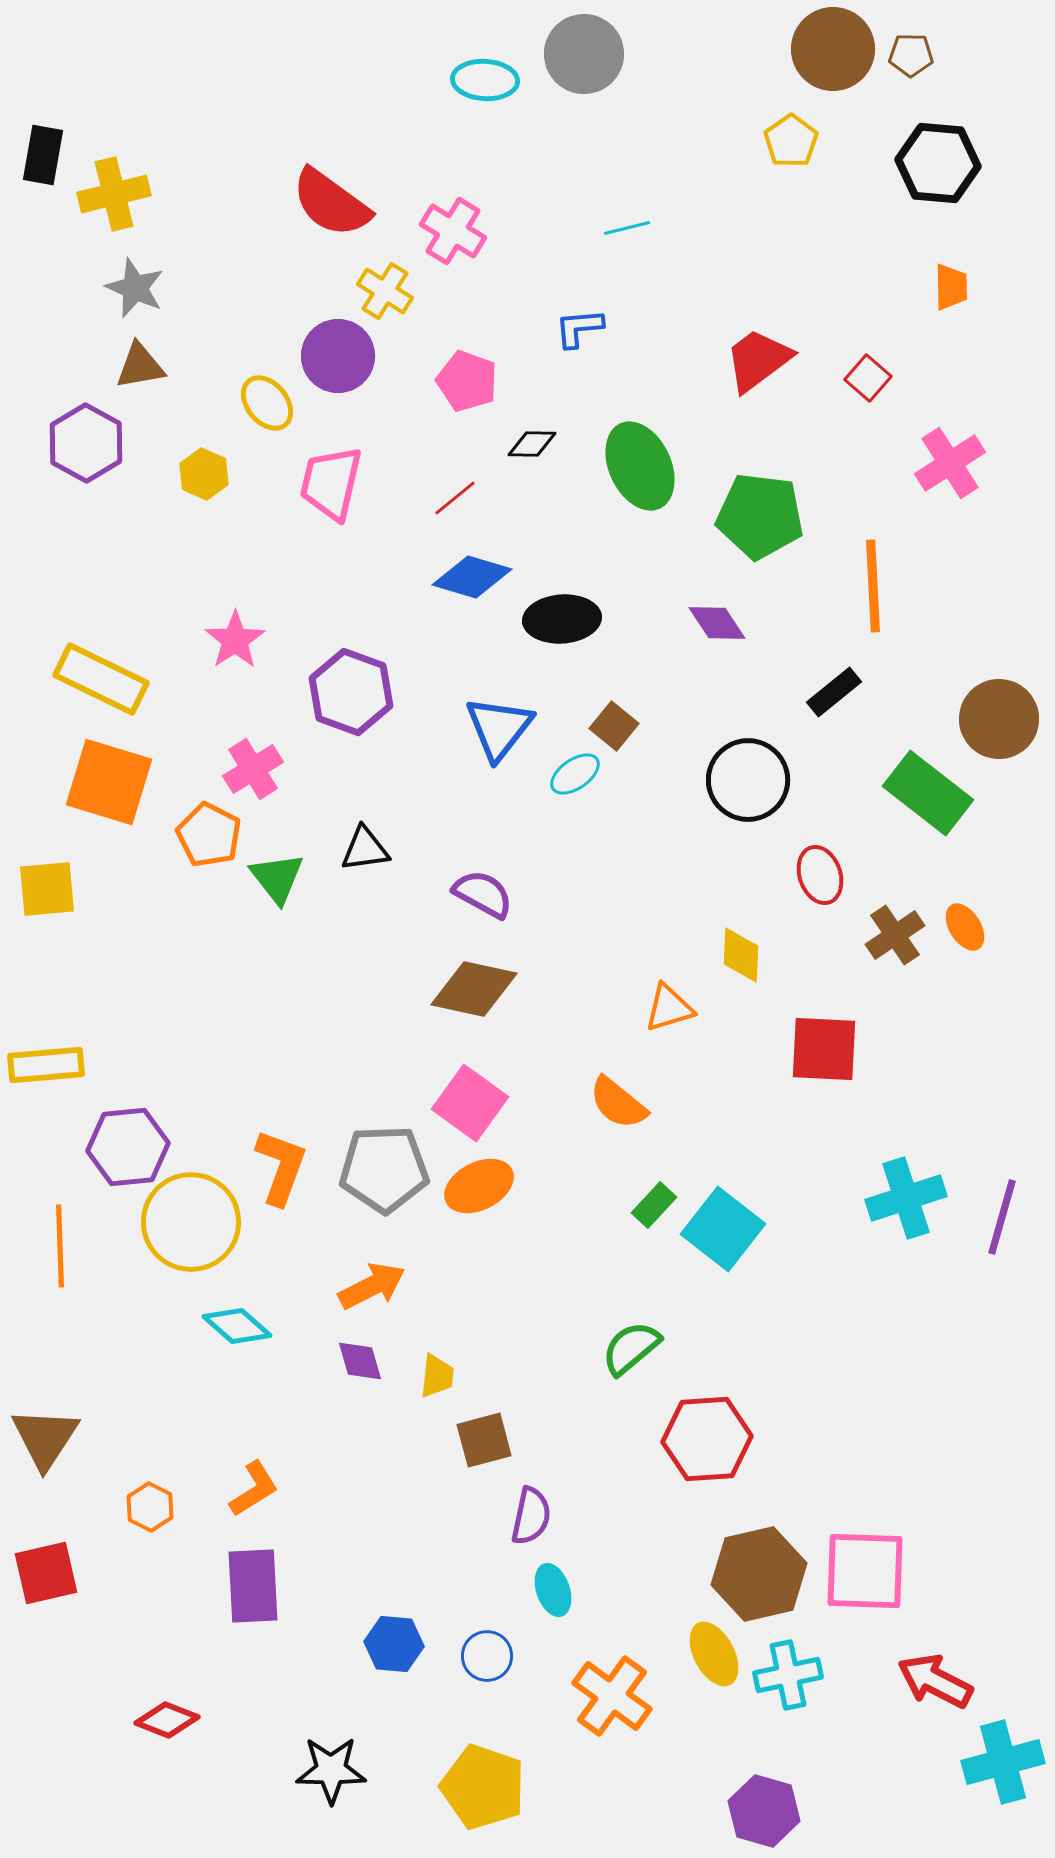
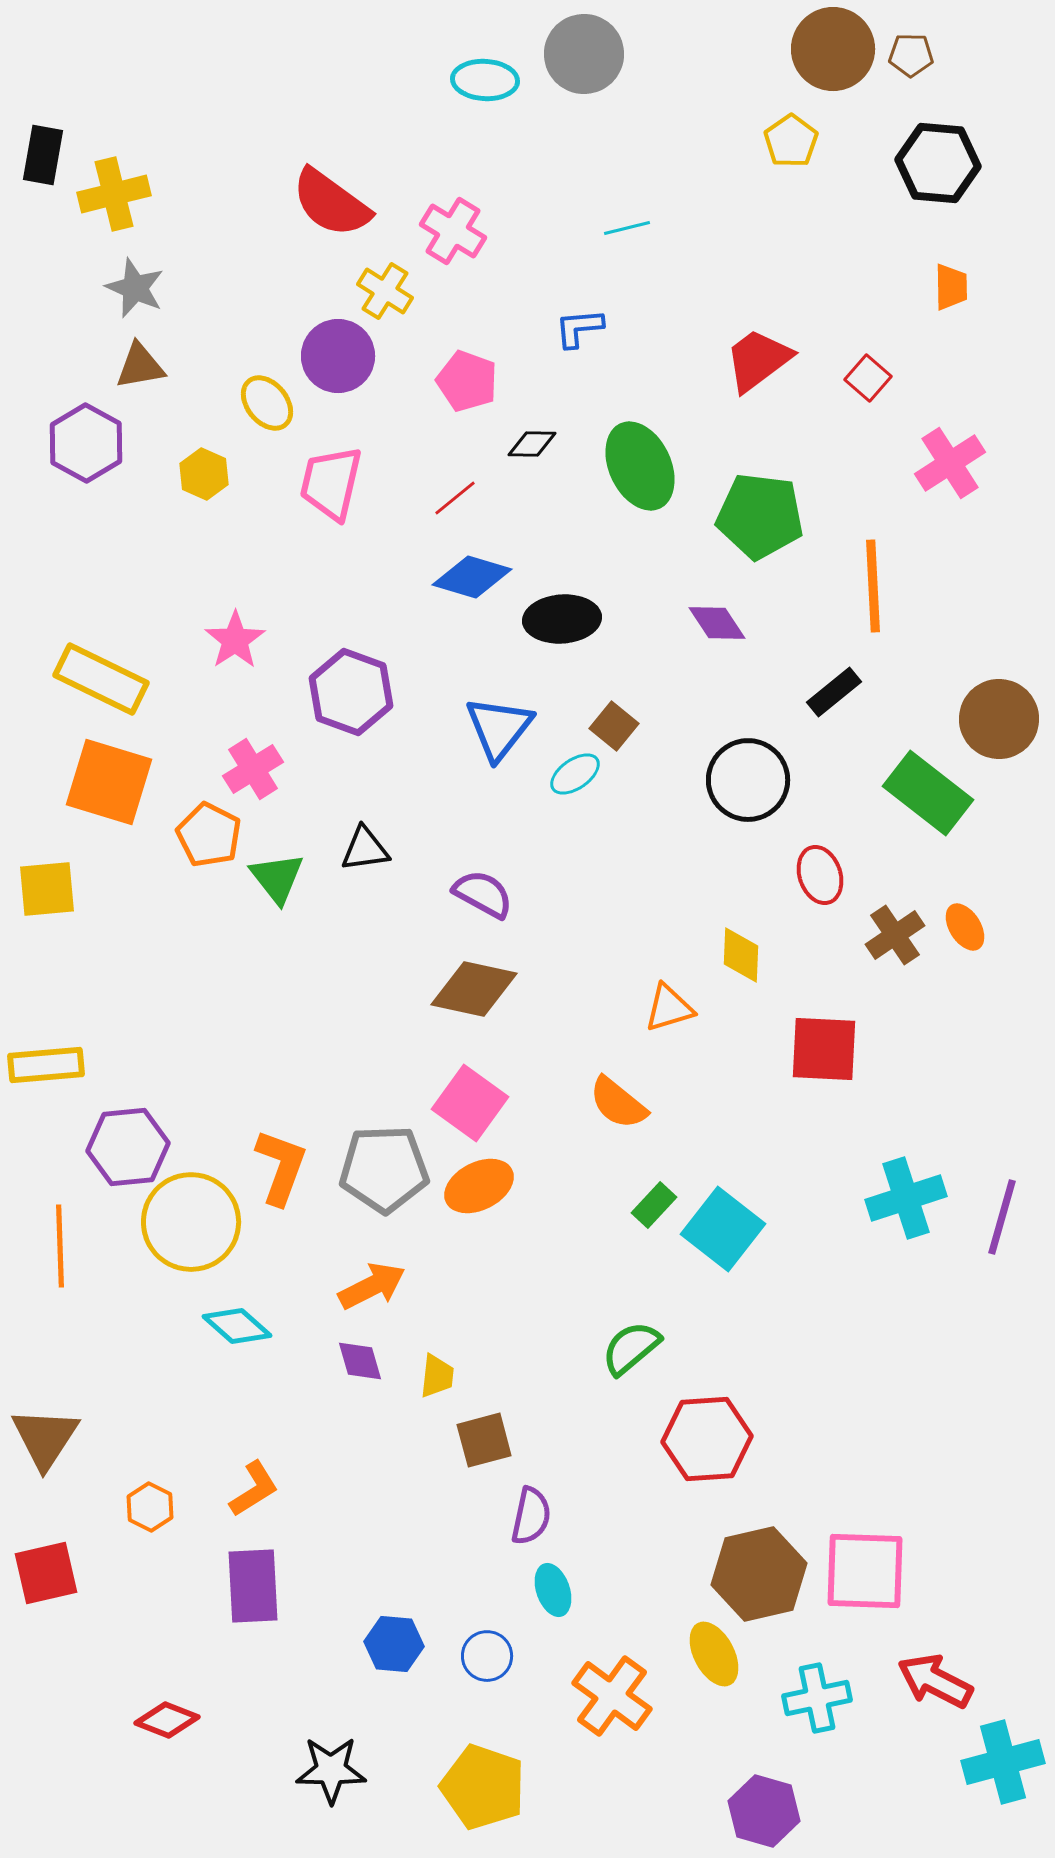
cyan cross at (788, 1675): moved 29 px right, 23 px down
